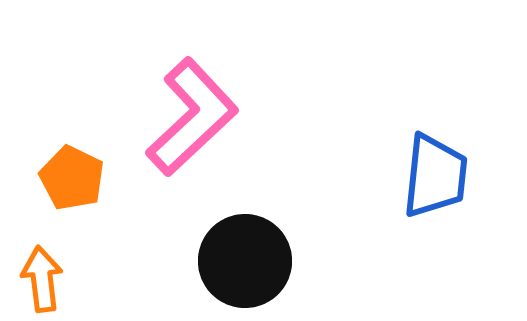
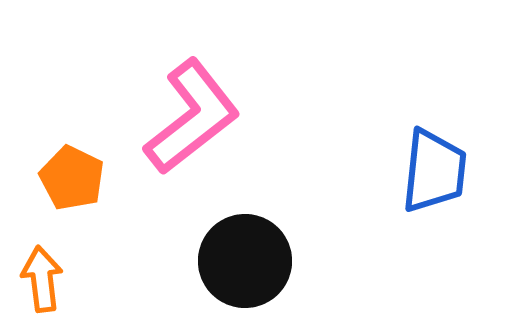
pink L-shape: rotated 5 degrees clockwise
blue trapezoid: moved 1 px left, 5 px up
